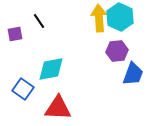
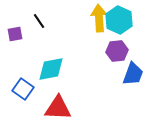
cyan hexagon: moved 1 px left, 3 px down
